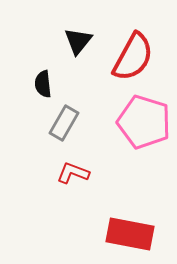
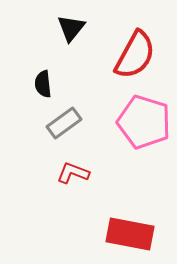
black triangle: moved 7 px left, 13 px up
red semicircle: moved 2 px right, 2 px up
gray rectangle: rotated 24 degrees clockwise
